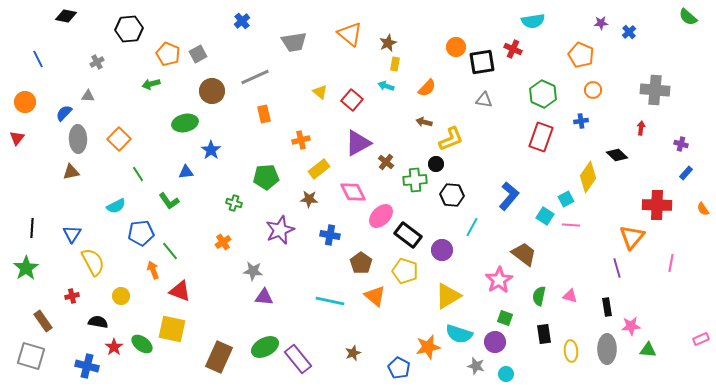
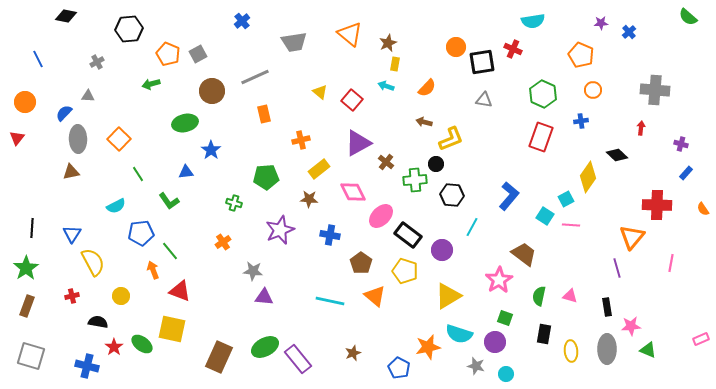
brown rectangle at (43, 321): moved 16 px left, 15 px up; rotated 55 degrees clockwise
black rectangle at (544, 334): rotated 18 degrees clockwise
green triangle at (648, 350): rotated 18 degrees clockwise
